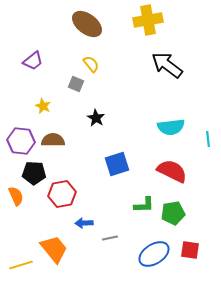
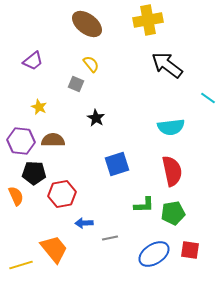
yellow star: moved 4 px left, 1 px down
cyan line: moved 41 px up; rotated 49 degrees counterclockwise
red semicircle: rotated 52 degrees clockwise
